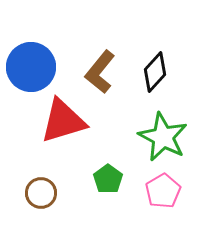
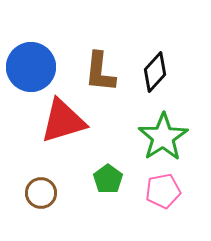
brown L-shape: rotated 33 degrees counterclockwise
green star: rotated 12 degrees clockwise
pink pentagon: rotated 20 degrees clockwise
